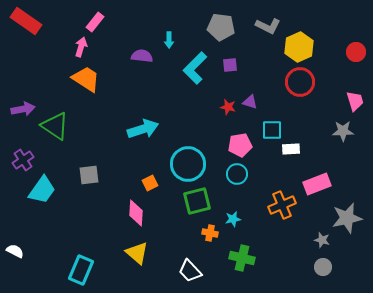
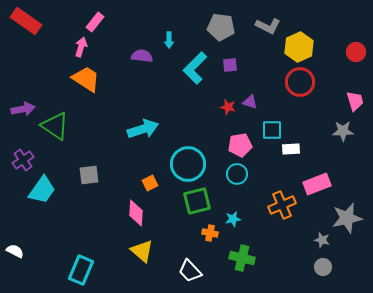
yellow triangle at (137, 253): moved 5 px right, 2 px up
